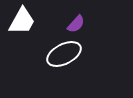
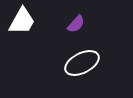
white ellipse: moved 18 px right, 9 px down
